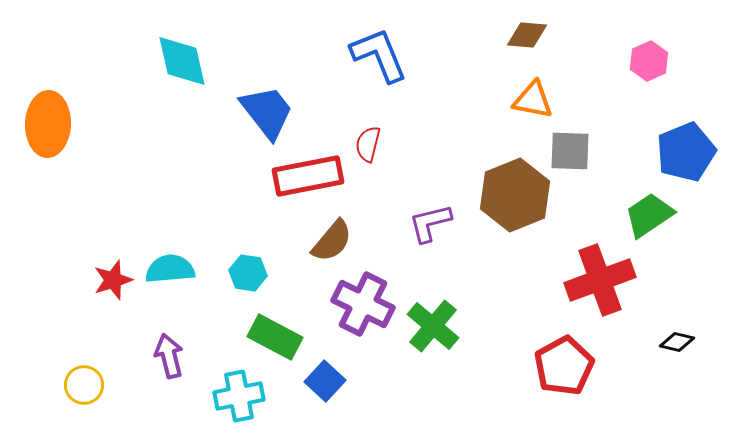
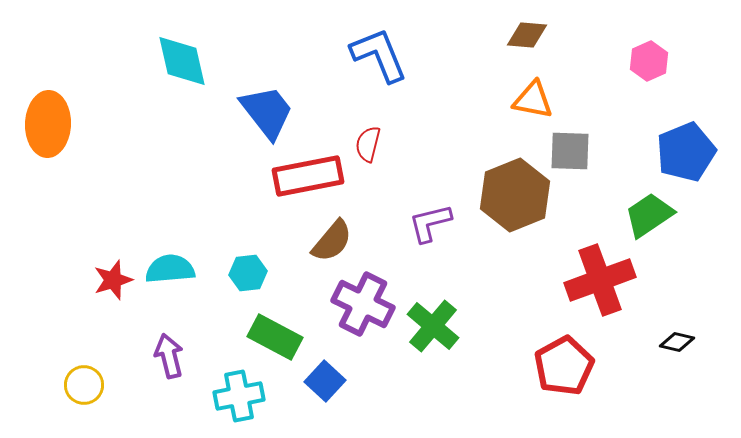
cyan hexagon: rotated 15 degrees counterclockwise
